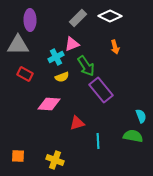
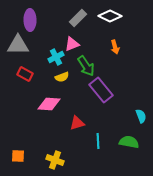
green semicircle: moved 4 px left, 6 px down
